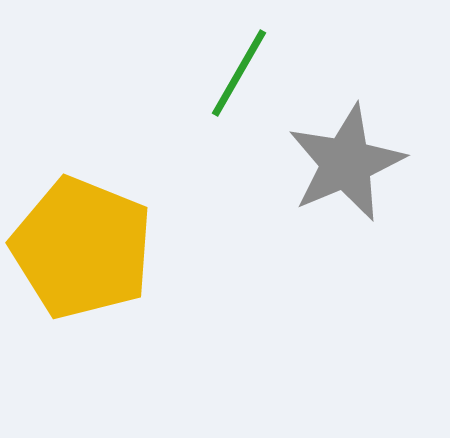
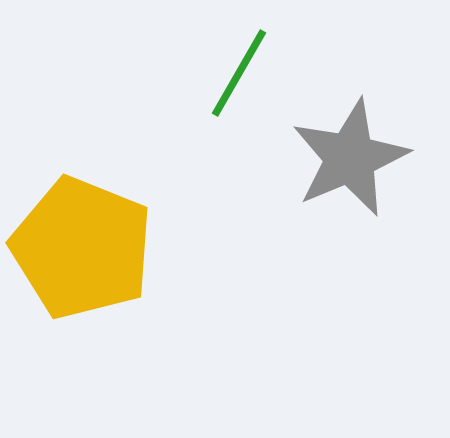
gray star: moved 4 px right, 5 px up
